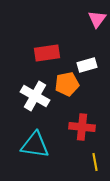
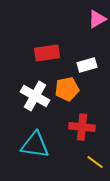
pink triangle: rotated 24 degrees clockwise
orange pentagon: moved 5 px down
yellow line: rotated 42 degrees counterclockwise
